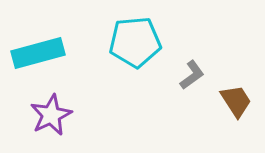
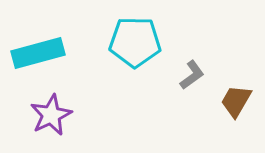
cyan pentagon: rotated 6 degrees clockwise
brown trapezoid: rotated 117 degrees counterclockwise
